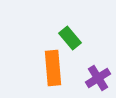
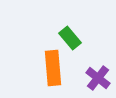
purple cross: rotated 20 degrees counterclockwise
